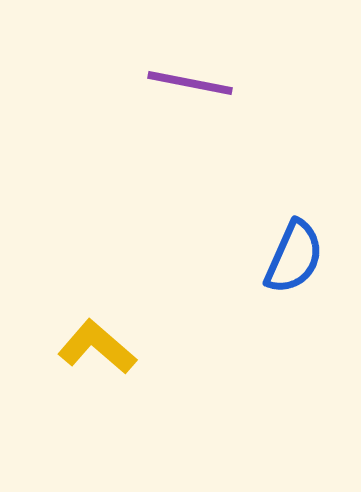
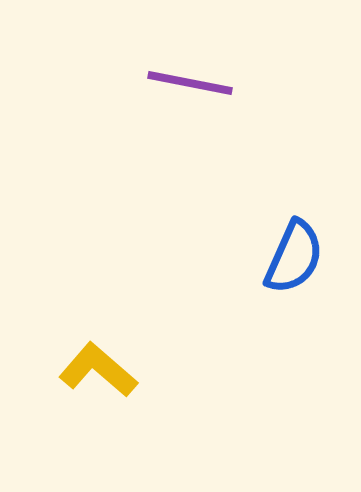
yellow L-shape: moved 1 px right, 23 px down
